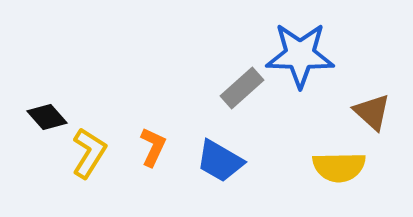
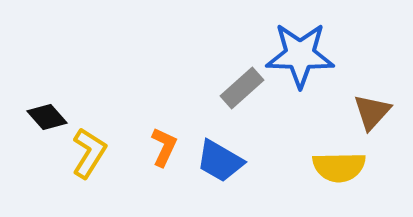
brown triangle: rotated 30 degrees clockwise
orange L-shape: moved 11 px right
